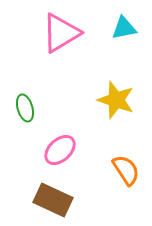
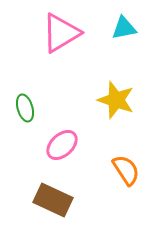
pink ellipse: moved 2 px right, 5 px up
